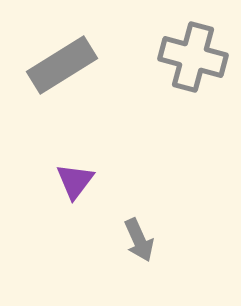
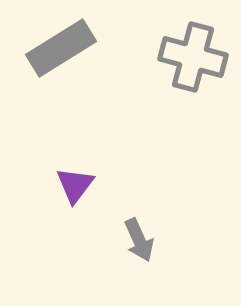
gray rectangle: moved 1 px left, 17 px up
purple triangle: moved 4 px down
